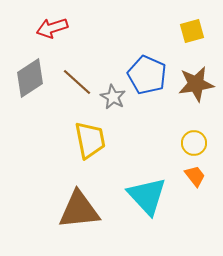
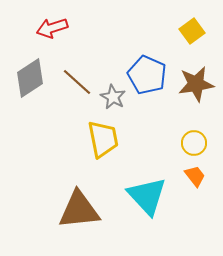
yellow square: rotated 20 degrees counterclockwise
yellow trapezoid: moved 13 px right, 1 px up
